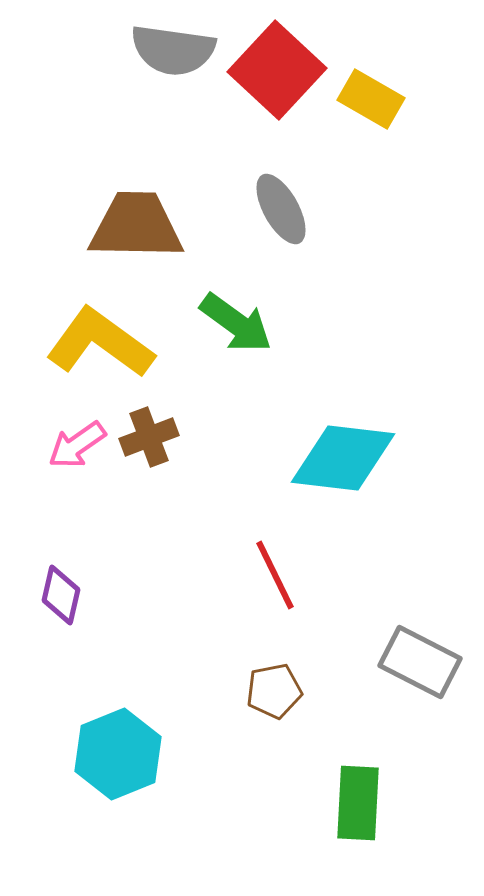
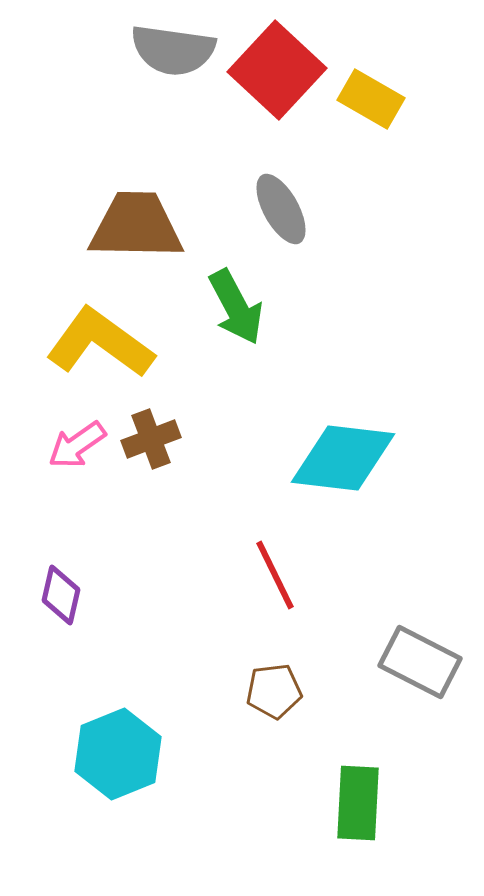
green arrow: moved 16 px up; rotated 26 degrees clockwise
brown cross: moved 2 px right, 2 px down
brown pentagon: rotated 4 degrees clockwise
